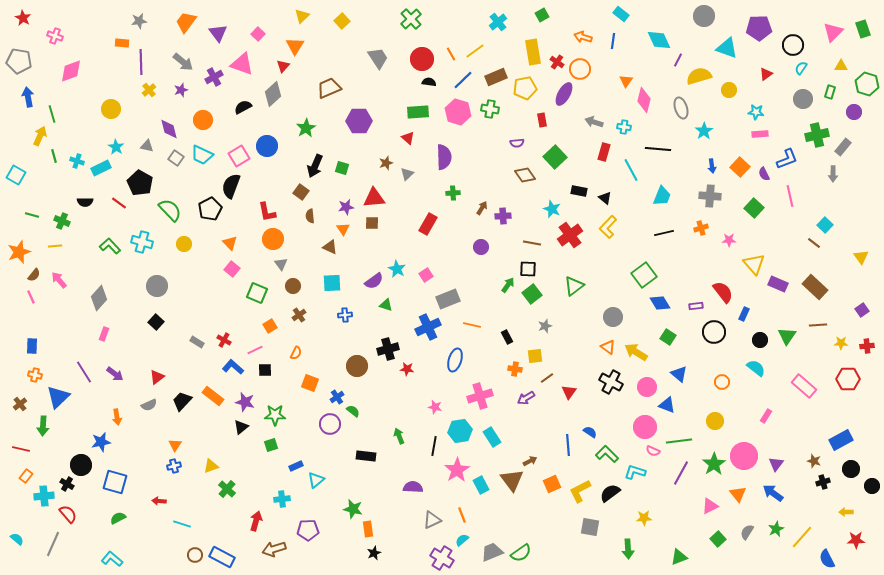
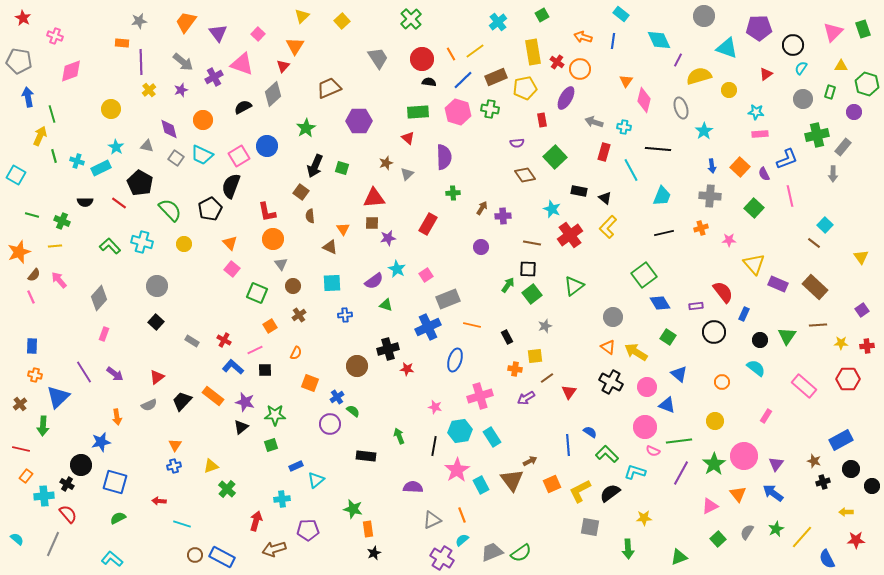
purple ellipse at (564, 94): moved 2 px right, 4 px down
purple star at (346, 207): moved 42 px right, 31 px down
gray rectangle at (197, 342): moved 5 px left, 1 px up
